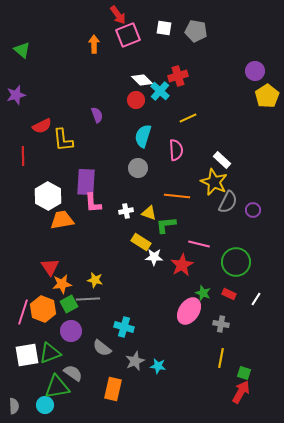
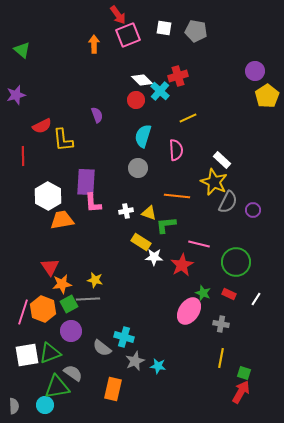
cyan cross at (124, 327): moved 10 px down
